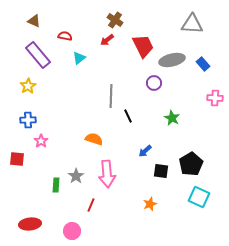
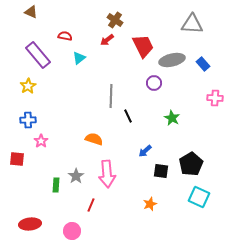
brown triangle: moved 3 px left, 9 px up
